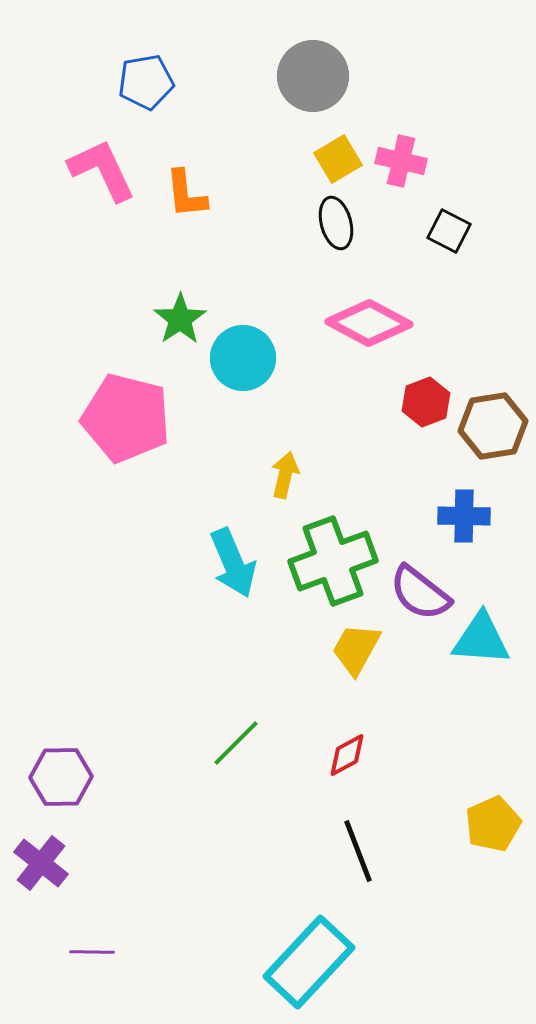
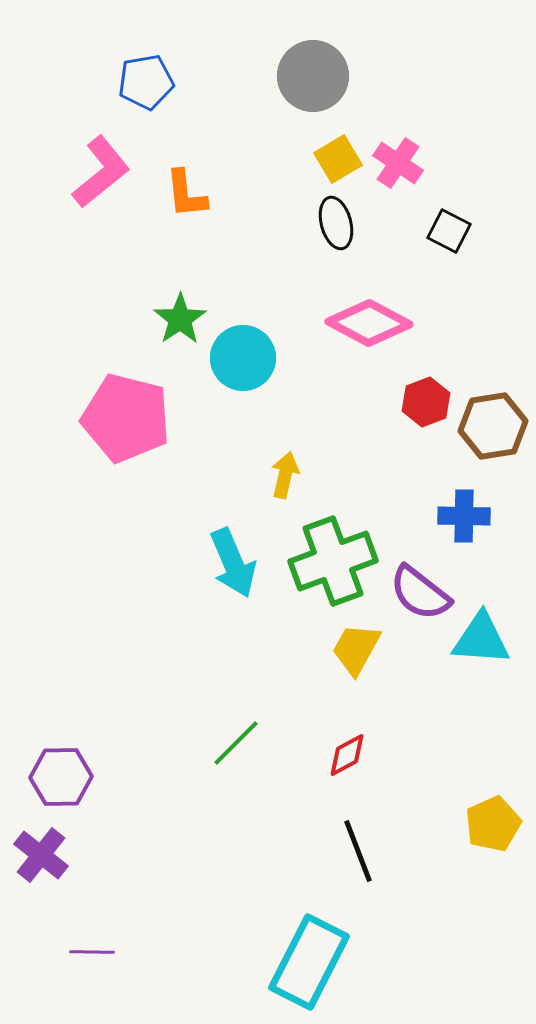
pink cross: moved 3 px left, 2 px down; rotated 21 degrees clockwise
pink L-shape: moved 1 px left, 2 px down; rotated 76 degrees clockwise
purple cross: moved 8 px up
cyan rectangle: rotated 16 degrees counterclockwise
